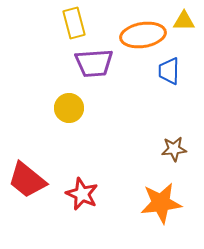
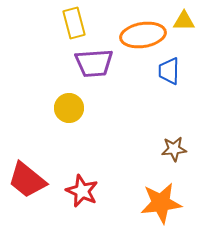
red star: moved 3 px up
